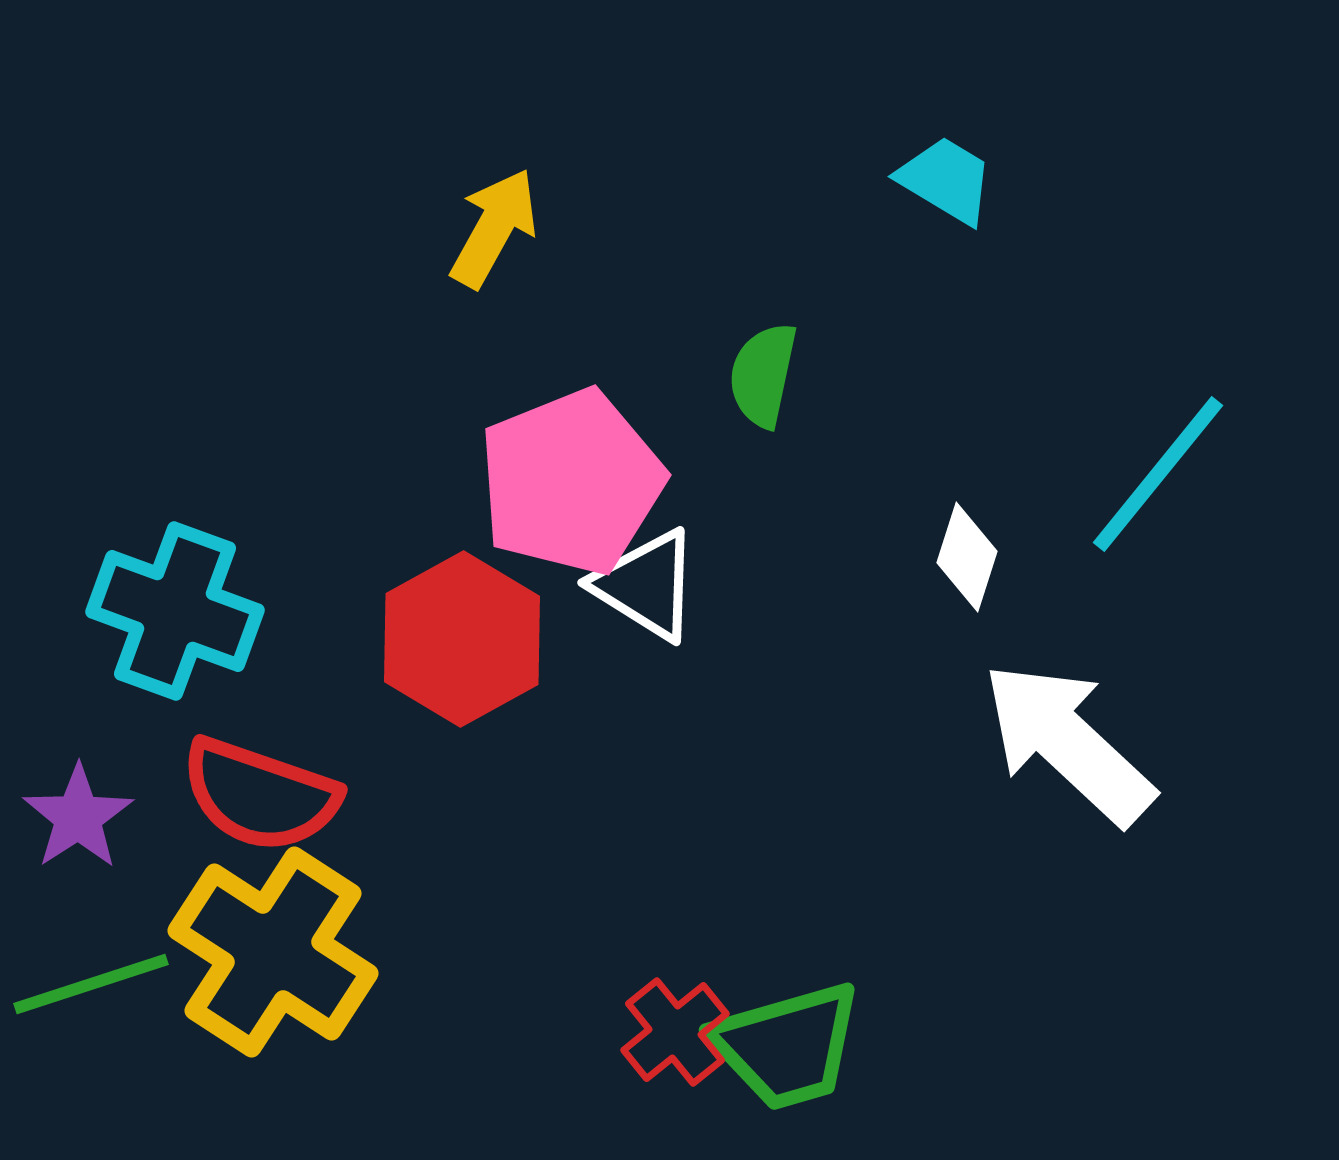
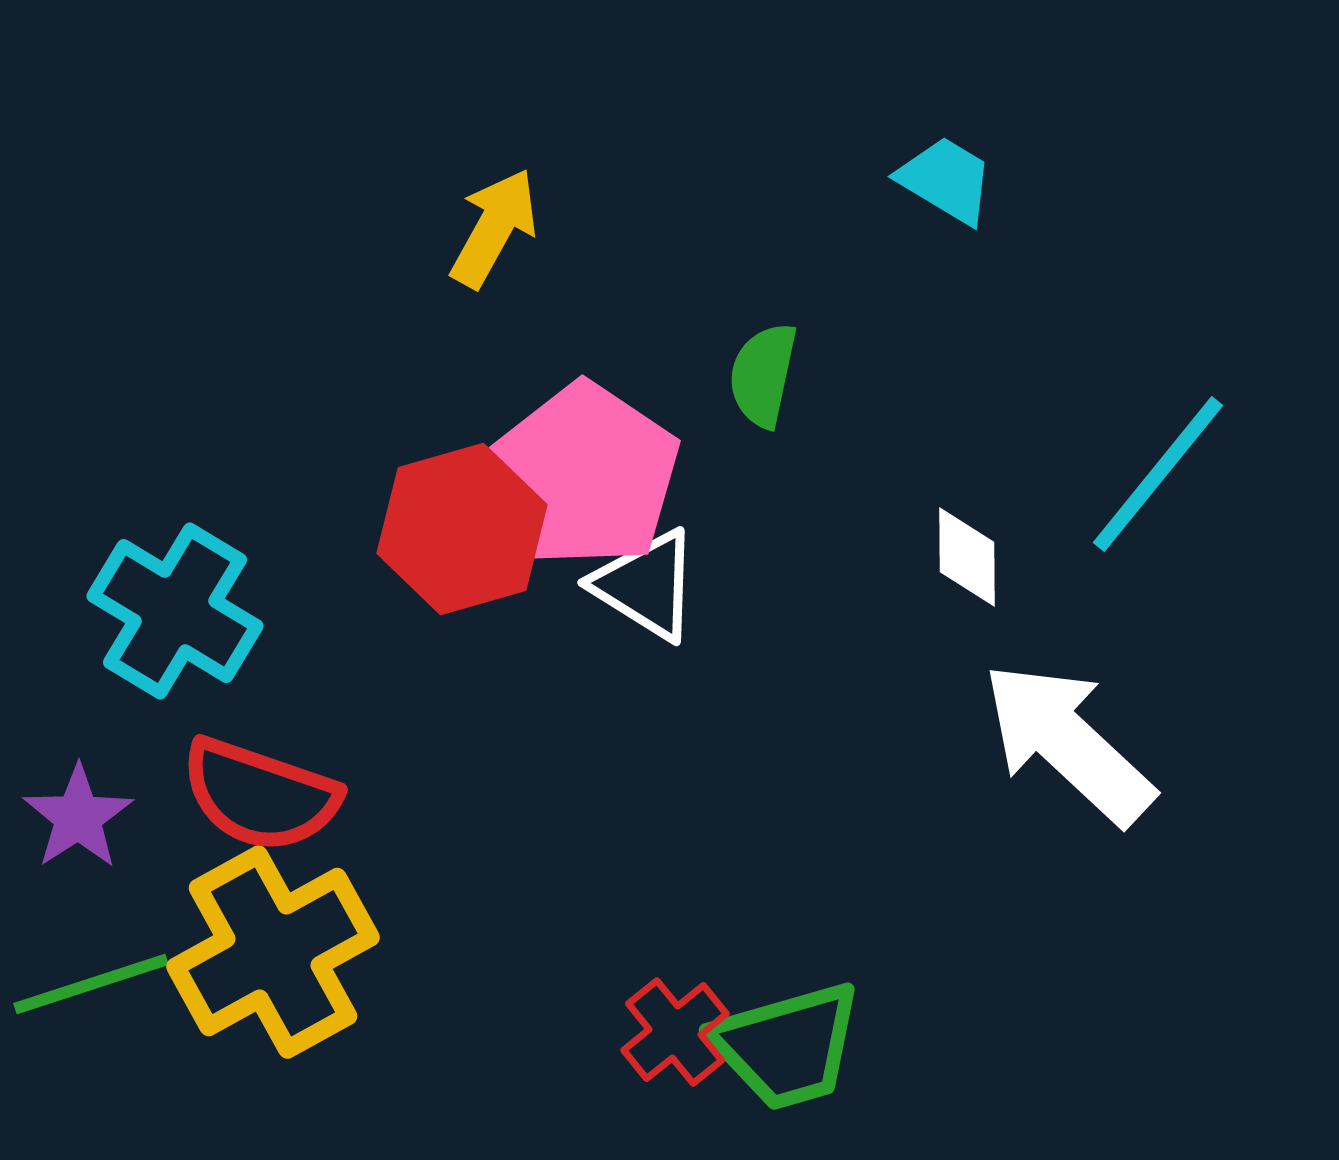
pink pentagon: moved 15 px right, 7 px up; rotated 16 degrees counterclockwise
white diamond: rotated 18 degrees counterclockwise
cyan cross: rotated 11 degrees clockwise
red hexagon: moved 110 px up; rotated 13 degrees clockwise
yellow cross: rotated 28 degrees clockwise
